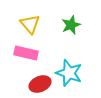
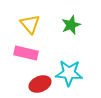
cyan star: rotated 16 degrees counterclockwise
